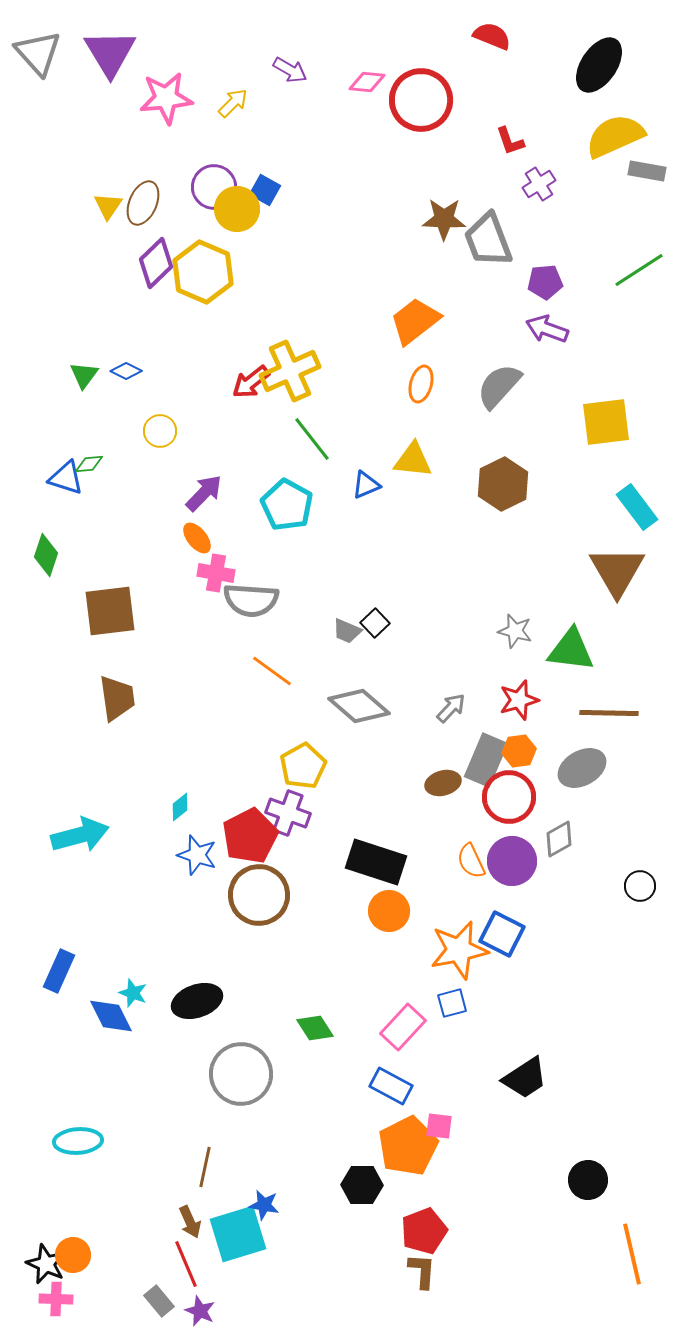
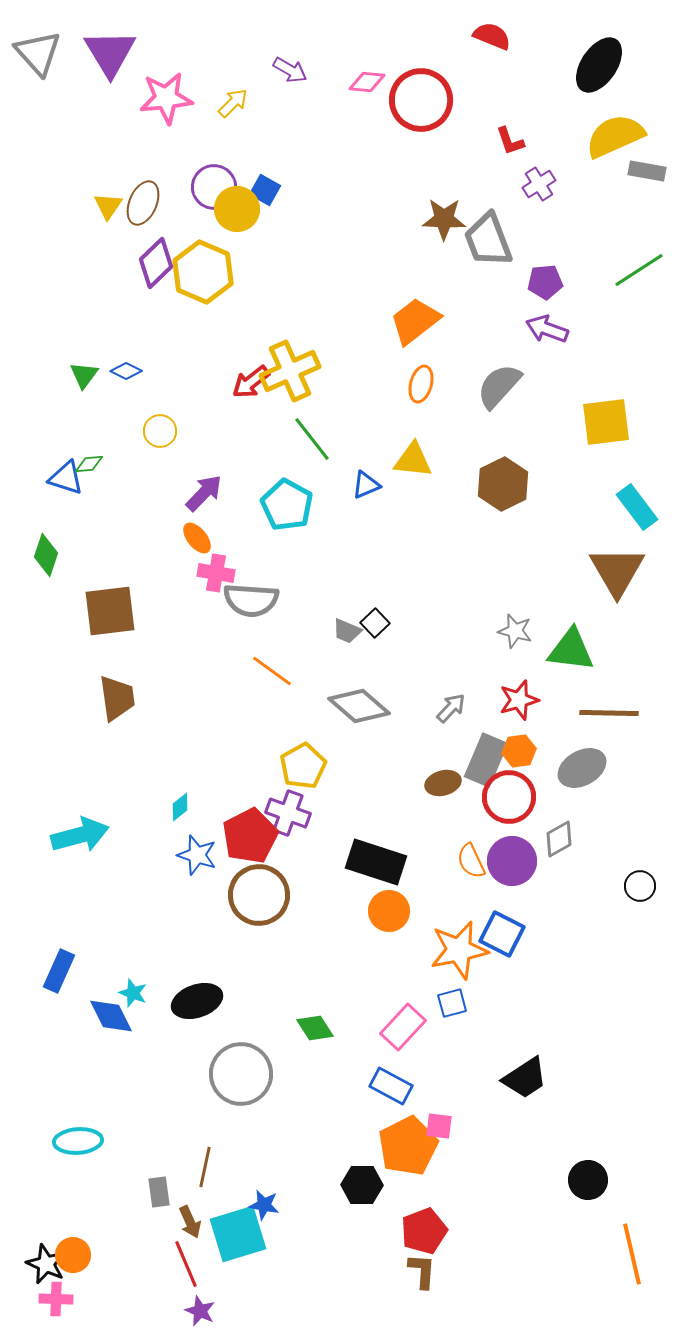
gray rectangle at (159, 1301): moved 109 px up; rotated 32 degrees clockwise
